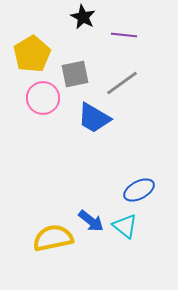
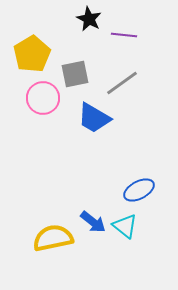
black star: moved 6 px right, 2 px down
blue arrow: moved 2 px right, 1 px down
